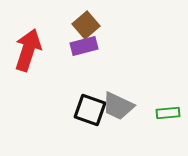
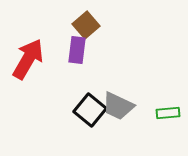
purple rectangle: moved 7 px left, 4 px down; rotated 68 degrees counterclockwise
red arrow: moved 9 px down; rotated 12 degrees clockwise
black square: rotated 20 degrees clockwise
